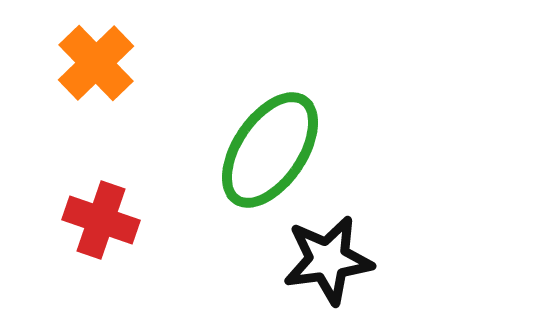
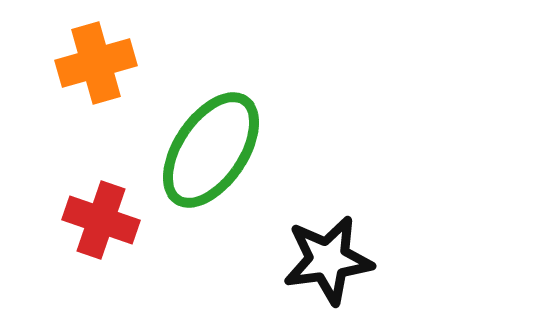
orange cross: rotated 28 degrees clockwise
green ellipse: moved 59 px left
